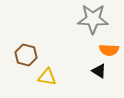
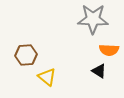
brown hexagon: rotated 20 degrees counterclockwise
yellow triangle: rotated 30 degrees clockwise
